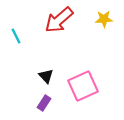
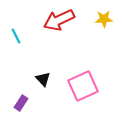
red arrow: rotated 16 degrees clockwise
black triangle: moved 3 px left, 3 px down
purple rectangle: moved 23 px left
